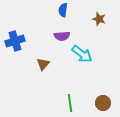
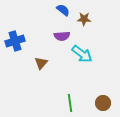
blue semicircle: rotated 120 degrees clockwise
brown star: moved 15 px left; rotated 16 degrees counterclockwise
brown triangle: moved 2 px left, 1 px up
